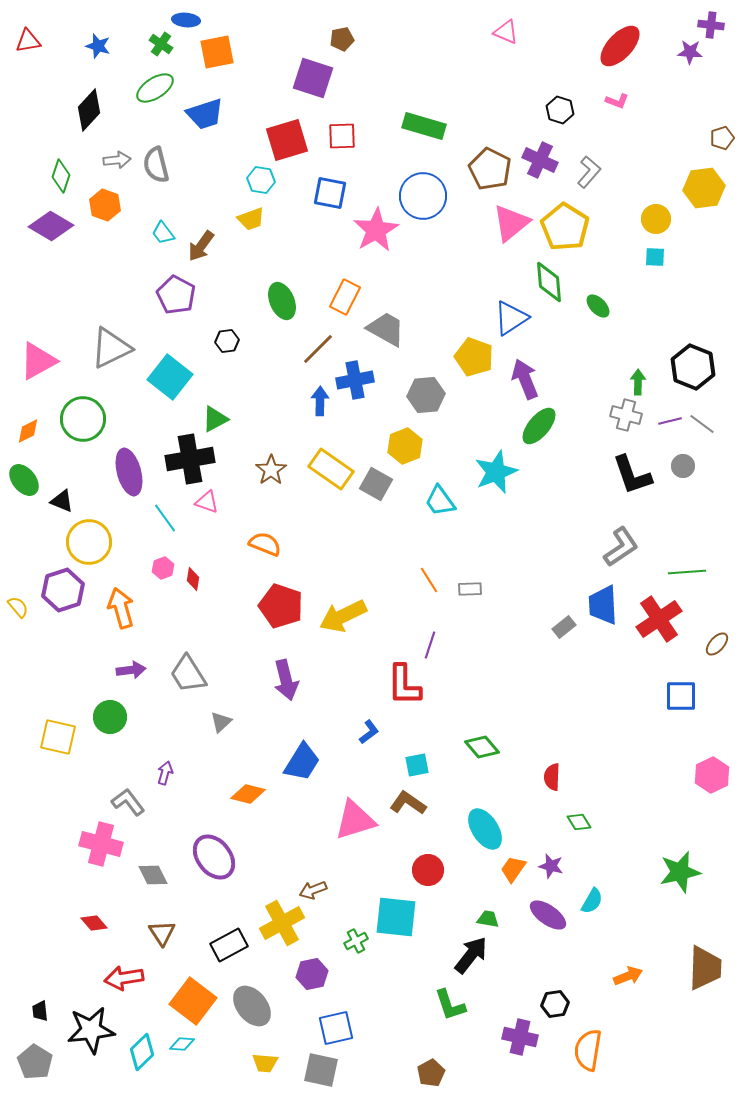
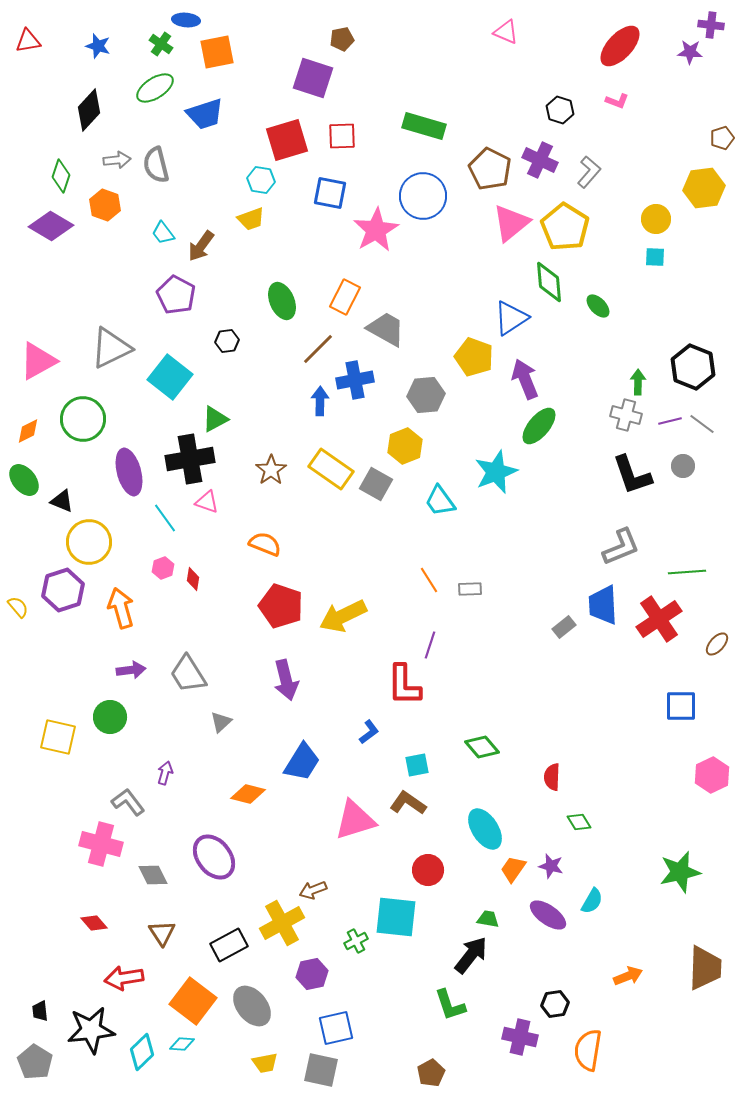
gray L-shape at (621, 547): rotated 12 degrees clockwise
blue square at (681, 696): moved 10 px down
yellow trapezoid at (265, 1063): rotated 16 degrees counterclockwise
